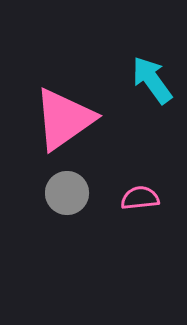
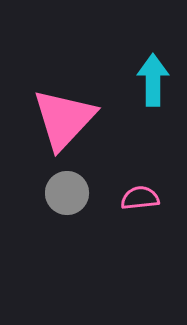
cyan arrow: moved 1 px right; rotated 36 degrees clockwise
pink triangle: rotated 12 degrees counterclockwise
